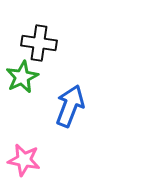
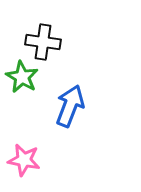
black cross: moved 4 px right, 1 px up
green star: rotated 16 degrees counterclockwise
